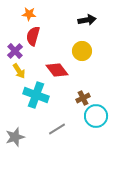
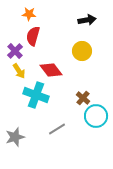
red diamond: moved 6 px left
brown cross: rotated 24 degrees counterclockwise
